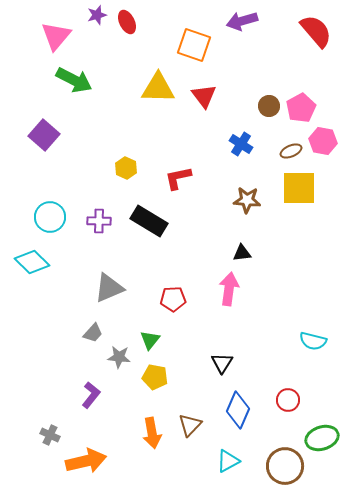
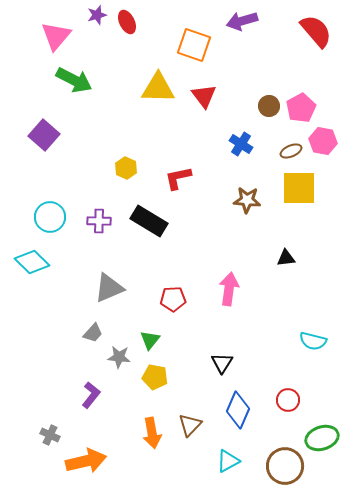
black triangle at (242, 253): moved 44 px right, 5 px down
